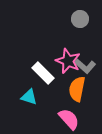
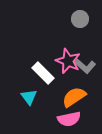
orange semicircle: moved 3 px left, 8 px down; rotated 45 degrees clockwise
cyan triangle: rotated 36 degrees clockwise
pink semicircle: rotated 120 degrees clockwise
